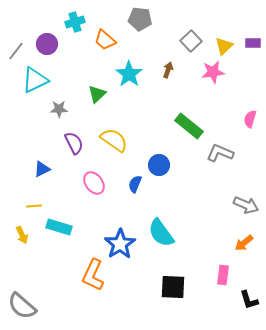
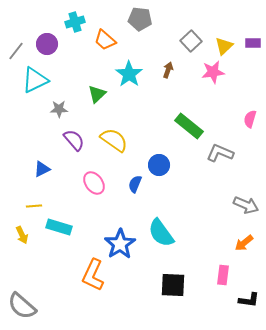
purple semicircle: moved 3 px up; rotated 15 degrees counterclockwise
black square: moved 2 px up
black L-shape: rotated 65 degrees counterclockwise
